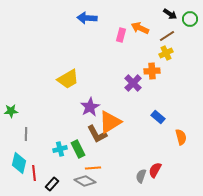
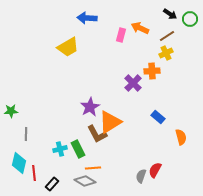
yellow trapezoid: moved 32 px up
